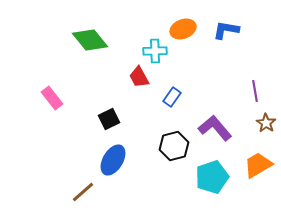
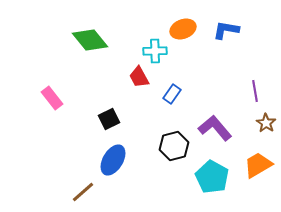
blue rectangle: moved 3 px up
cyan pentagon: rotated 24 degrees counterclockwise
